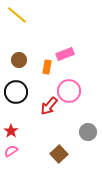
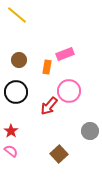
gray circle: moved 2 px right, 1 px up
pink semicircle: rotated 72 degrees clockwise
